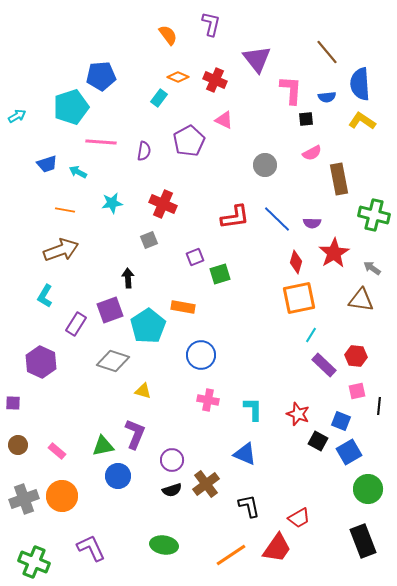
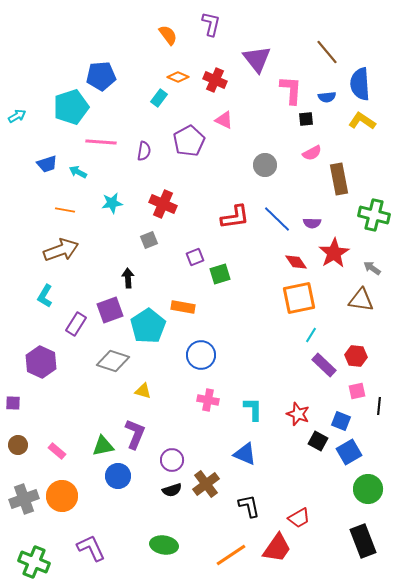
red diamond at (296, 262): rotated 50 degrees counterclockwise
